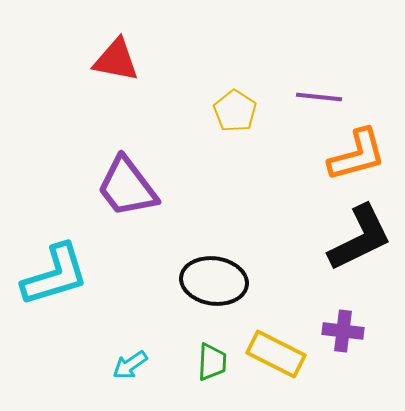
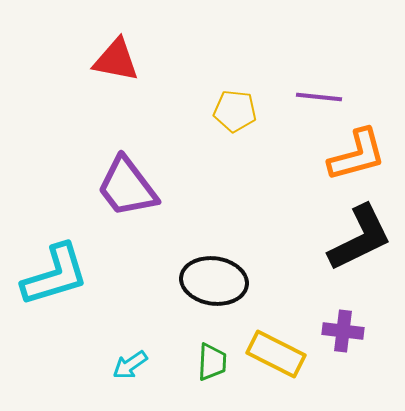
yellow pentagon: rotated 27 degrees counterclockwise
